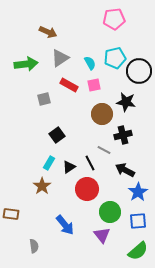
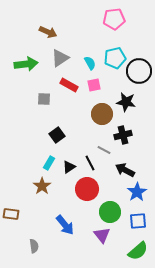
gray square: rotated 16 degrees clockwise
blue star: moved 1 px left
